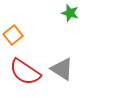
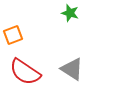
orange square: rotated 18 degrees clockwise
gray triangle: moved 10 px right
